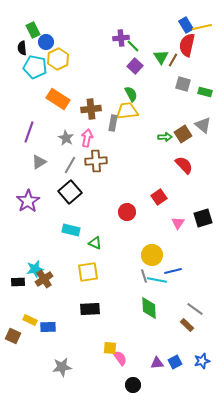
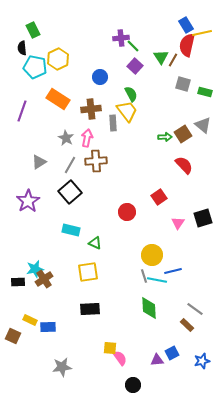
yellow line at (202, 27): moved 6 px down
blue circle at (46, 42): moved 54 px right, 35 px down
yellow trapezoid at (127, 111): rotated 60 degrees clockwise
gray rectangle at (113, 123): rotated 14 degrees counterclockwise
purple line at (29, 132): moved 7 px left, 21 px up
blue square at (175, 362): moved 3 px left, 9 px up
purple triangle at (157, 363): moved 3 px up
